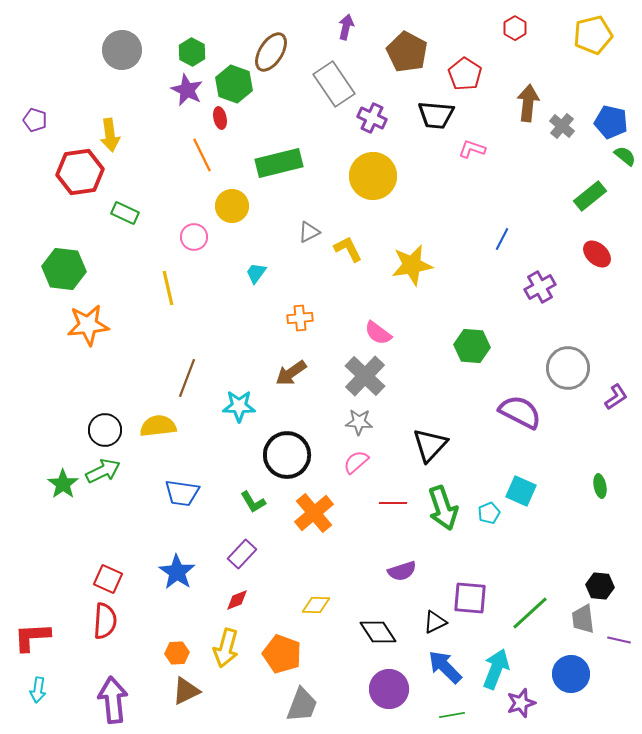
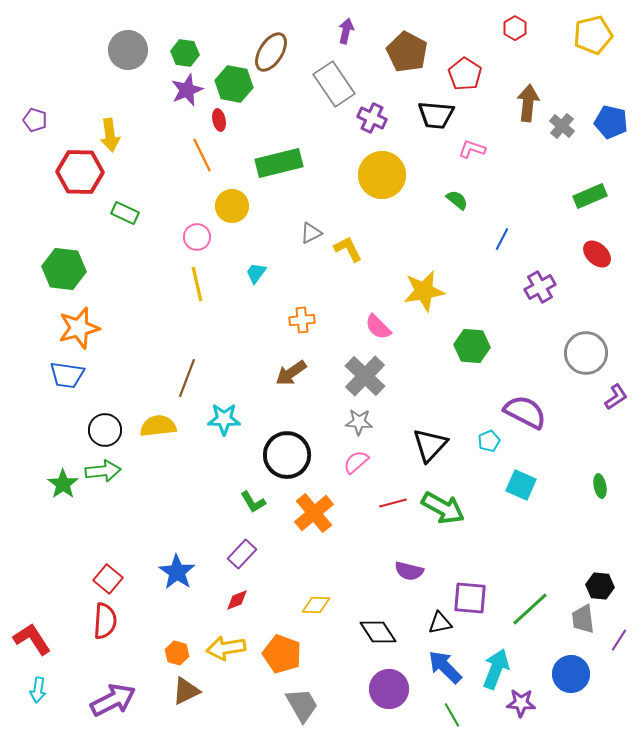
purple arrow at (346, 27): moved 4 px down
gray circle at (122, 50): moved 6 px right
green hexagon at (192, 52): moved 7 px left, 1 px down; rotated 20 degrees counterclockwise
green hexagon at (234, 84): rotated 9 degrees counterclockwise
purple star at (187, 90): rotated 24 degrees clockwise
red ellipse at (220, 118): moved 1 px left, 2 px down
green semicircle at (625, 156): moved 168 px left, 44 px down
red hexagon at (80, 172): rotated 9 degrees clockwise
yellow circle at (373, 176): moved 9 px right, 1 px up
green rectangle at (590, 196): rotated 16 degrees clockwise
gray triangle at (309, 232): moved 2 px right, 1 px down
pink circle at (194, 237): moved 3 px right
yellow star at (412, 265): moved 12 px right, 26 px down
yellow line at (168, 288): moved 29 px right, 4 px up
orange cross at (300, 318): moved 2 px right, 2 px down
orange star at (88, 325): moved 9 px left, 3 px down; rotated 9 degrees counterclockwise
pink semicircle at (378, 333): moved 6 px up; rotated 8 degrees clockwise
gray circle at (568, 368): moved 18 px right, 15 px up
cyan star at (239, 406): moved 15 px left, 13 px down
purple semicircle at (520, 412): moved 5 px right
green arrow at (103, 471): rotated 20 degrees clockwise
cyan square at (521, 491): moved 6 px up
blue trapezoid at (182, 493): moved 115 px left, 118 px up
red line at (393, 503): rotated 16 degrees counterclockwise
green arrow at (443, 508): rotated 42 degrees counterclockwise
cyan pentagon at (489, 513): moved 72 px up
purple semicircle at (402, 571): moved 7 px right; rotated 32 degrees clockwise
red square at (108, 579): rotated 16 degrees clockwise
green line at (530, 613): moved 4 px up
black triangle at (435, 622): moved 5 px right, 1 px down; rotated 15 degrees clockwise
red L-shape at (32, 637): moved 2 px down; rotated 60 degrees clockwise
purple line at (619, 640): rotated 70 degrees counterclockwise
yellow arrow at (226, 648): rotated 66 degrees clockwise
orange hexagon at (177, 653): rotated 20 degrees clockwise
purple arrow at (113, 700): rotated 69 degrees clockwise
purple star at (521, 703): rotated 20 degrees clockwise
gray trapezoid at (302, 705): rotated 51 degrees counterclockwise
green line at (452, 715): rotated 70 degrees clockwise
